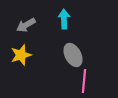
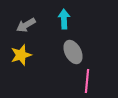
gray ellipse: moved 3 px up
pink line: moved 3 px right
